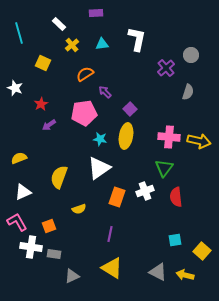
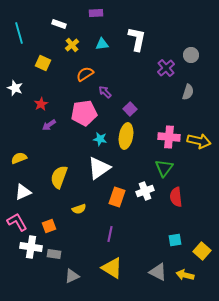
white rectangle at (59, 24): rotated 24 degrees counterclockwise
